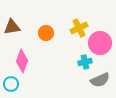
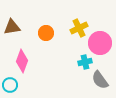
gray semicircle: rotated 78 degrees clockwise
cyan circle: moved 1 px left, 1 px down
